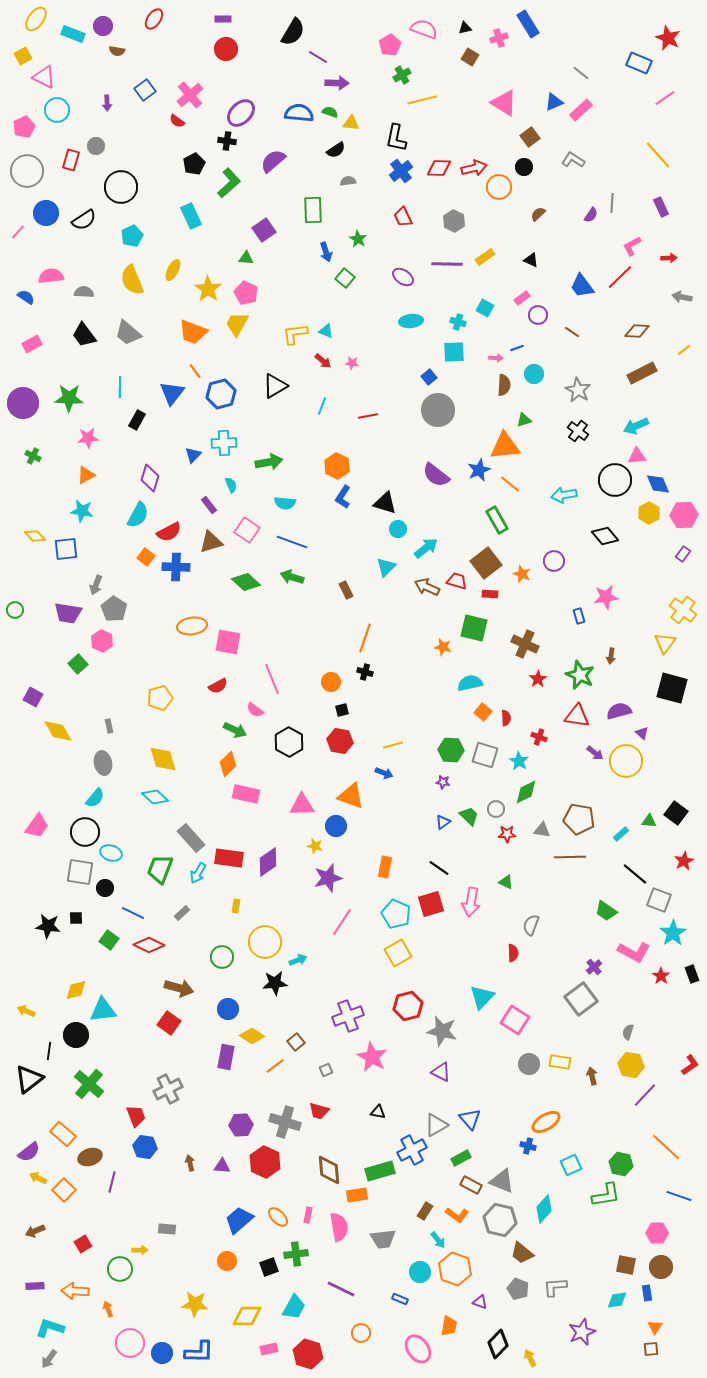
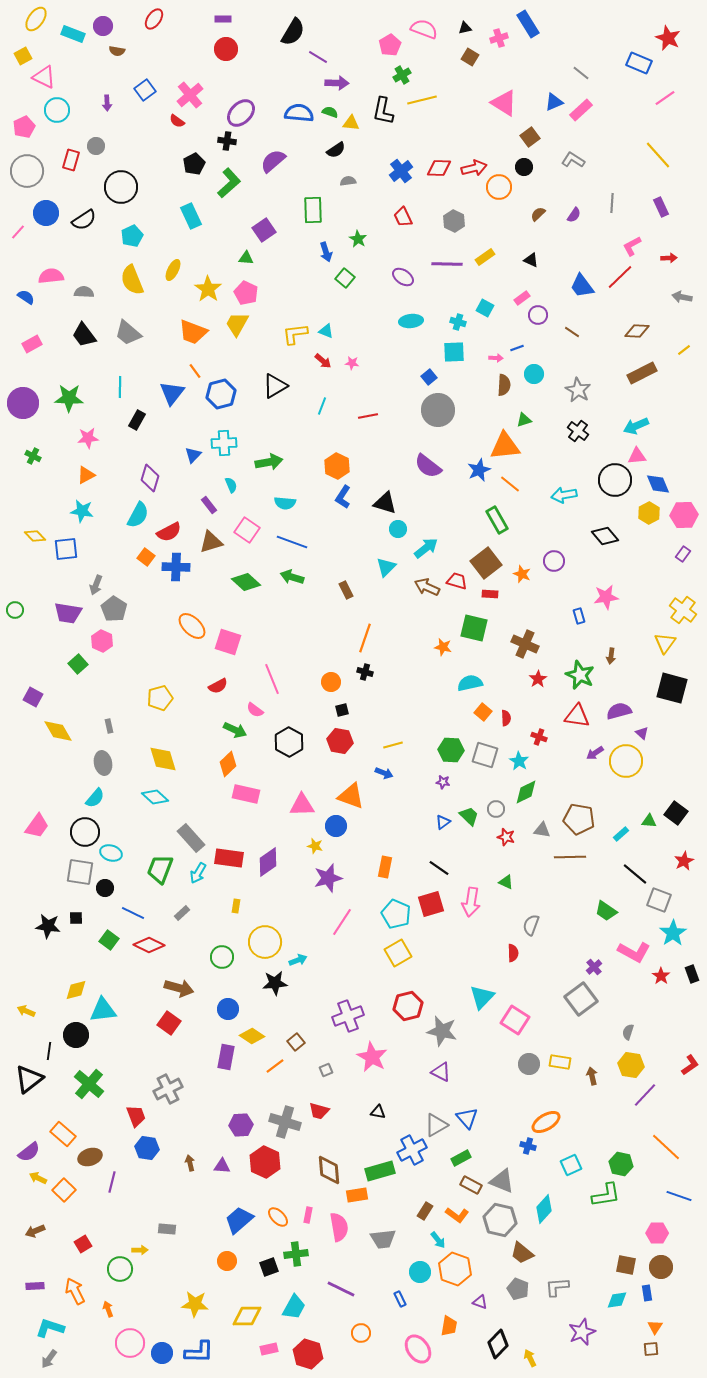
black L-shape at (396, 138): moved 13 px left, 27 px up
purple semicircle at (591, 215): moved 17 px left
purple semicircle at (436, 475): moved 8 px left, 9 px up
orange ellipse at (192, 626): rotated 52 degrees clockwise
pink square at (228, 642): rotated 8 degrees clockwise
purple arrow at (595, 753): rotated 108 degrees clockwise
red star at (507, 834): moved 1 px left, 3 px down; rotated 18 degrees clockwise
blue triangle at (470, 1119): moved 3 px left, 1 px up
blue hexagon at (145, 1147): moved 2 px right, 1 px down
gray L-shape at (555, 1287): moved 2 px right
orange arrow at (75, 1291): rotated 60 degrees clockwise
blue rectangle at (400, 1299): rotated 42 degrees clockwise
